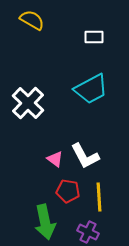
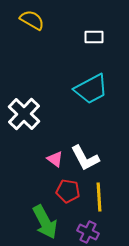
white cross: moved 4 px left, 11 px down
white L-shape: moved 2 px down
green arrow: rotated 16 degrees counterclockwise
